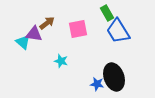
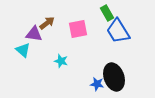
cyan triangle: moved 8 px down
